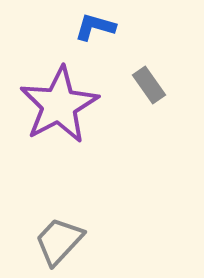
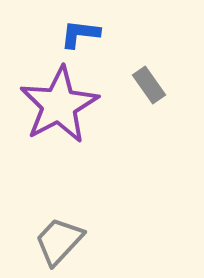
blue L-shape: moved 15 px left, 7 px down; rotated 9 degrees counterclockwise
